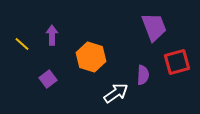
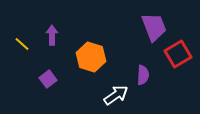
red square: moved 1 px right, 8 px up; rotated 16 degrees counterclockwise
white arrow: moved 2 px down
